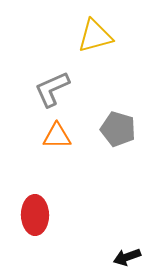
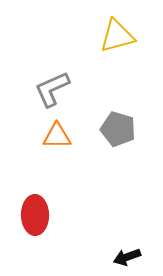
yellow triangle: moved 22 px right
